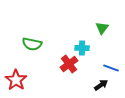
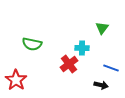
black arrow: rotated 48 degrees clockwise
